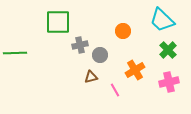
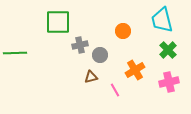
cyan trapezoid: rotated 32 degrees clockwise
